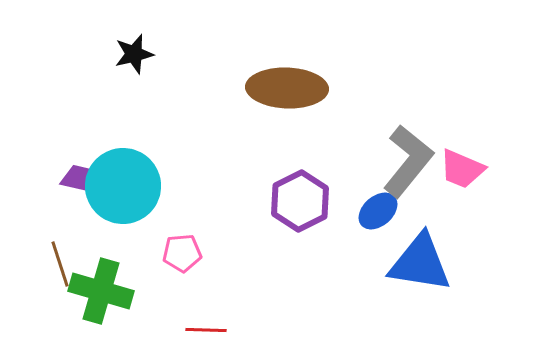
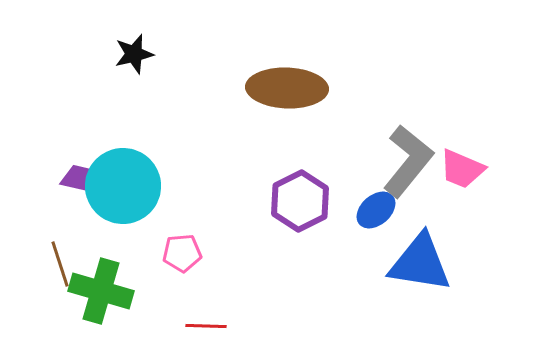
blue ellipse: moved 2 px left, 1 px up
red line: moved 4 px up
